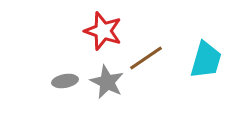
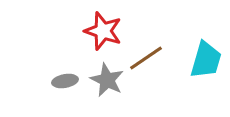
gray star: moved 2 px up
